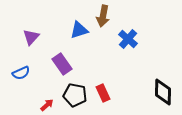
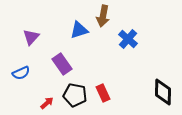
red arrow: moved 2 px up
